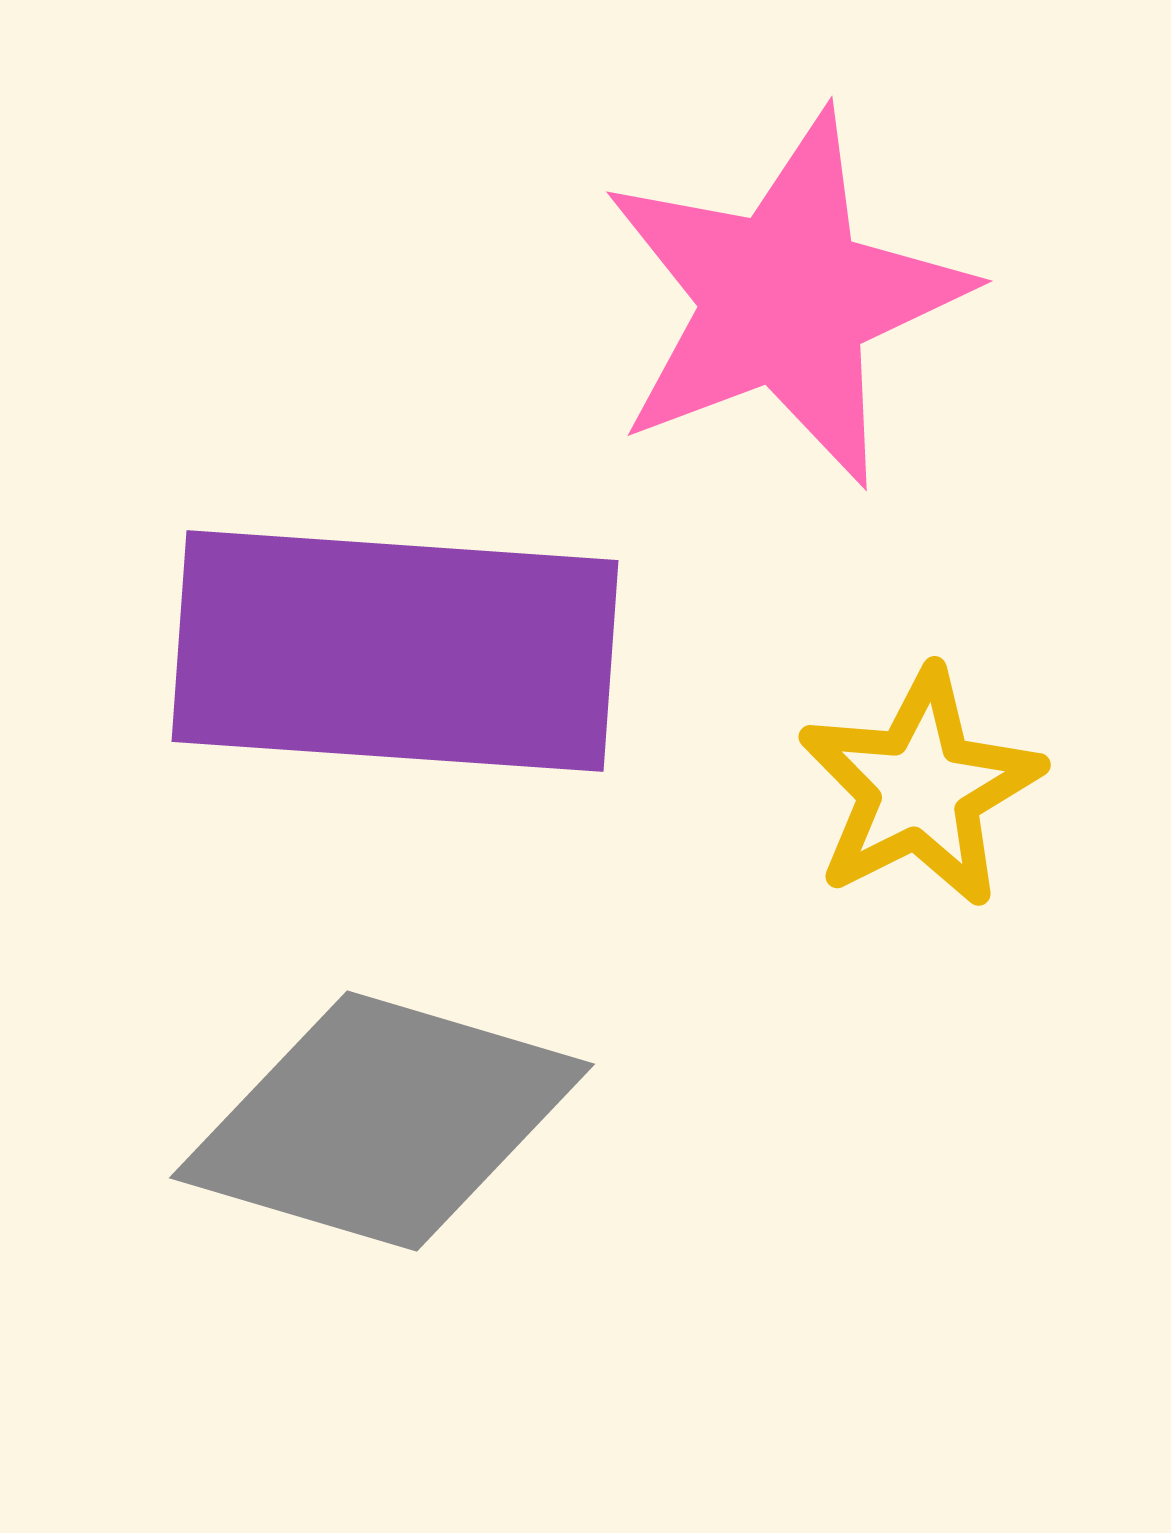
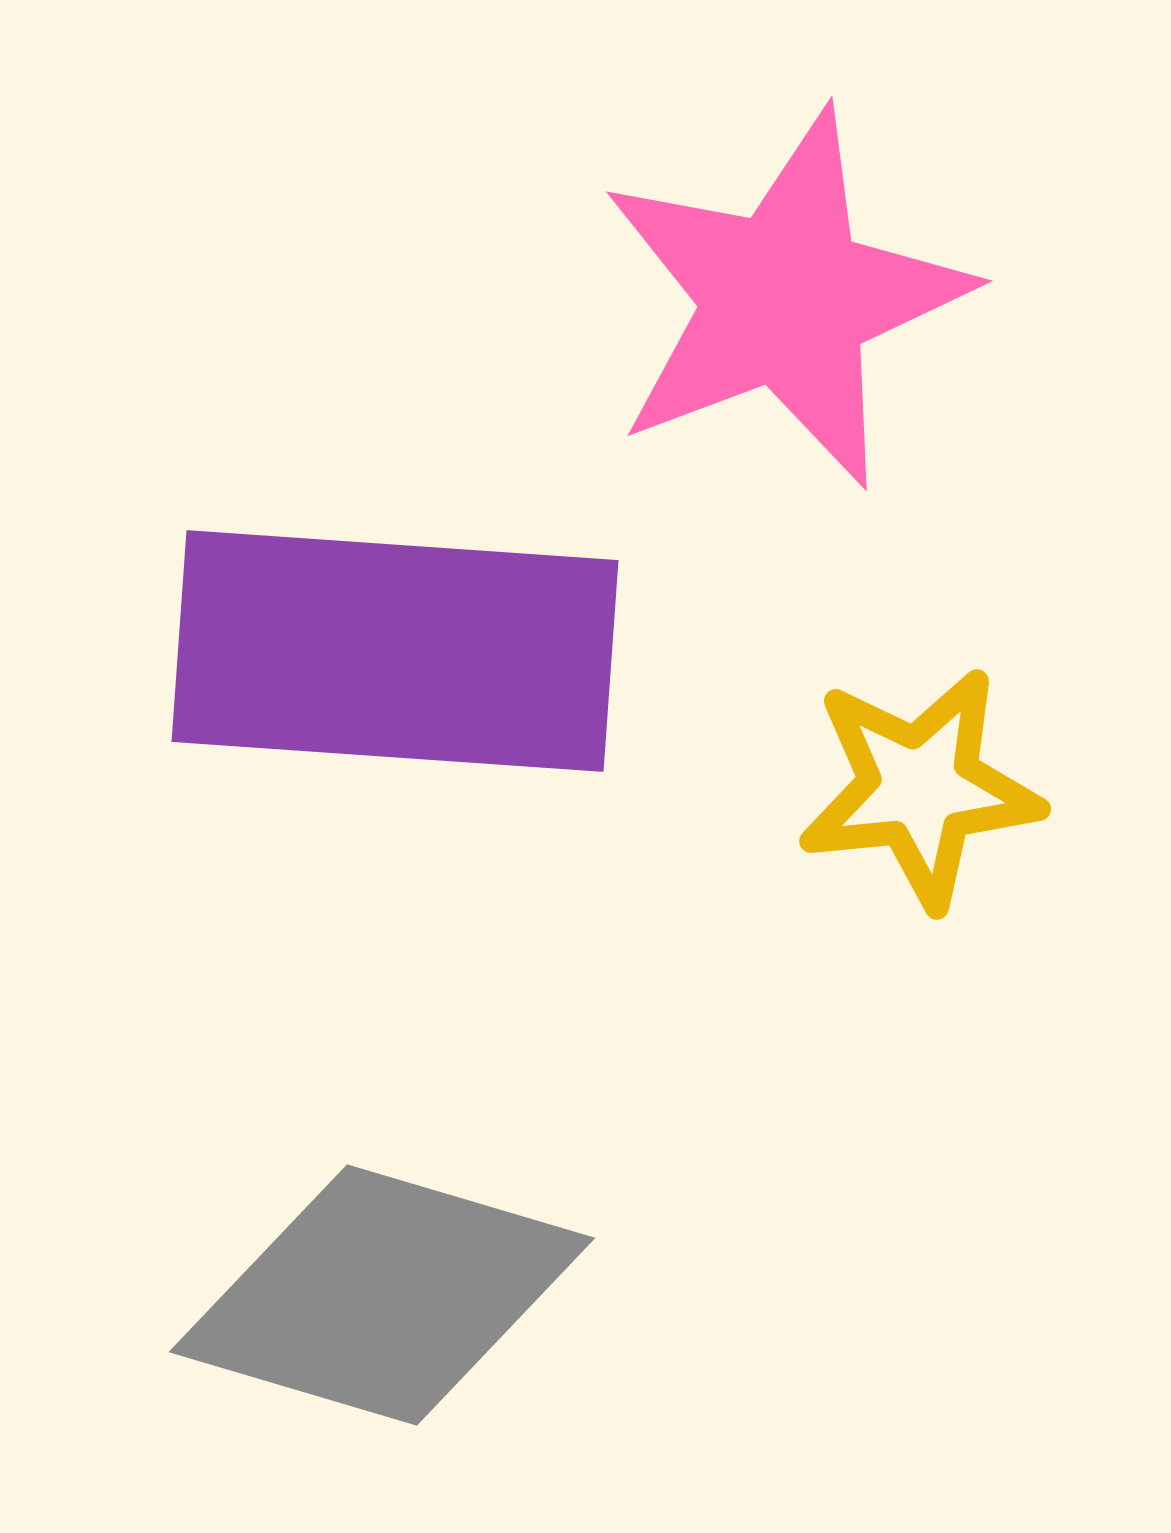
yellow star: rotated 21 degrees clockwise
gray diamond: moved 174 px down
